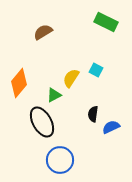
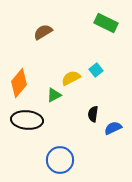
green rectangle: moved 1 px down
cyan square: rotated 24 degrees clockwise
yellow semicircle: rotated 30 degrees clockwise
black ellipse: moved 15 px left, 2 px up; rotated 56 degrees counterclockwise
blue semicircle: moved 2 px right, 1 px down
